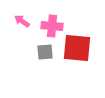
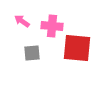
gray square: moved 13 px left, 1 px down
